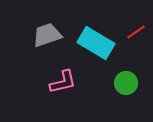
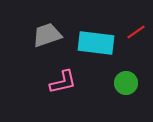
cyan rectangle: rotated 24 degrees counterclockwise
